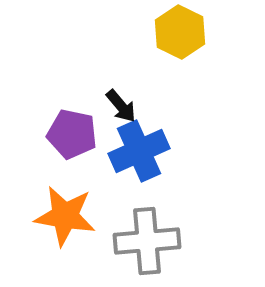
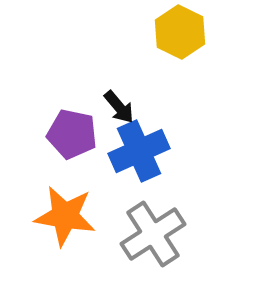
black arrow: moved 2 px left, 1 px down
gray cross: moved 6 px right, 7 px up; rotated 28 degrees counterclockwise
